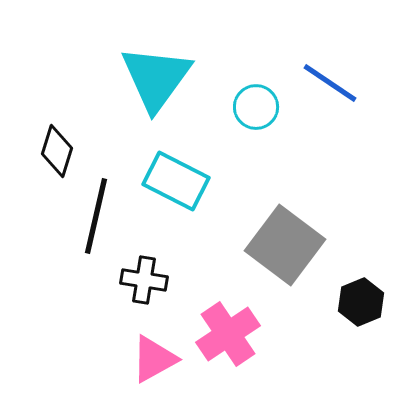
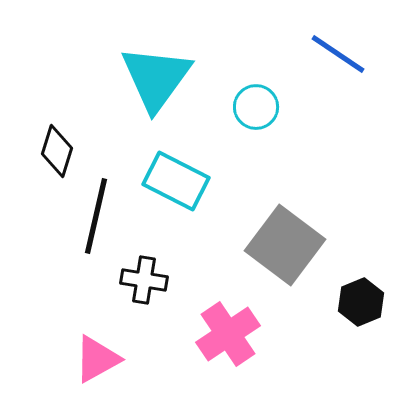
blue line: moved 8 px right, 29 px up
pink triangle: moved 57 px left
